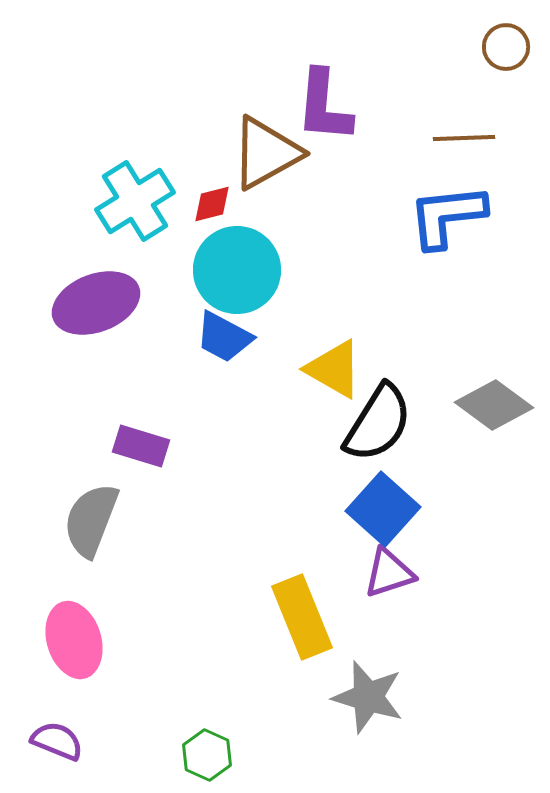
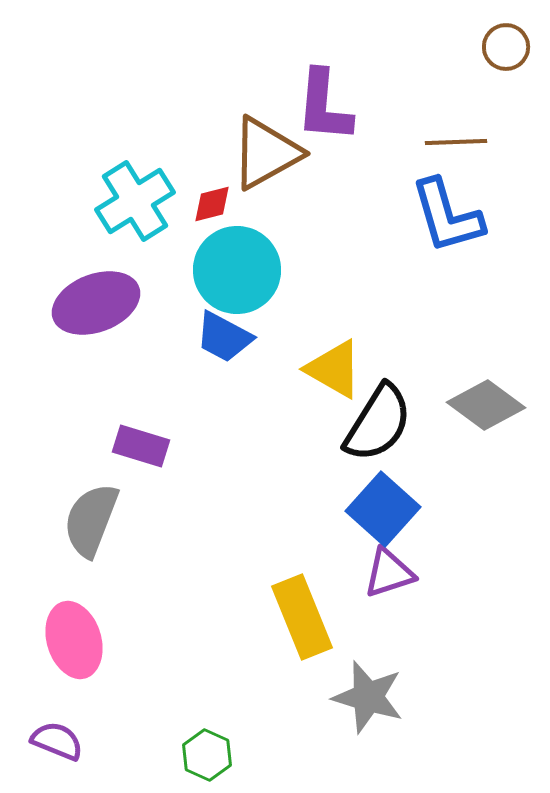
brown line: moved 8 px left, 4 px down
blue L-shape: rotated 100 degrees counterclockwise
gray diamond: moved 8 px left
